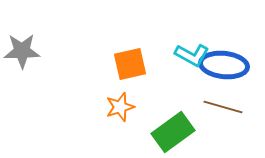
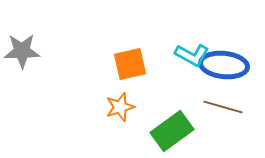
green rectangle: moved 1 px left, 1 px up
